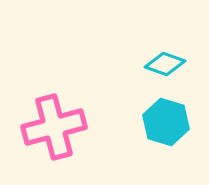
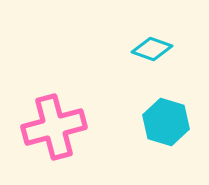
cyan diamond: moved 13 px left, 15 px up
